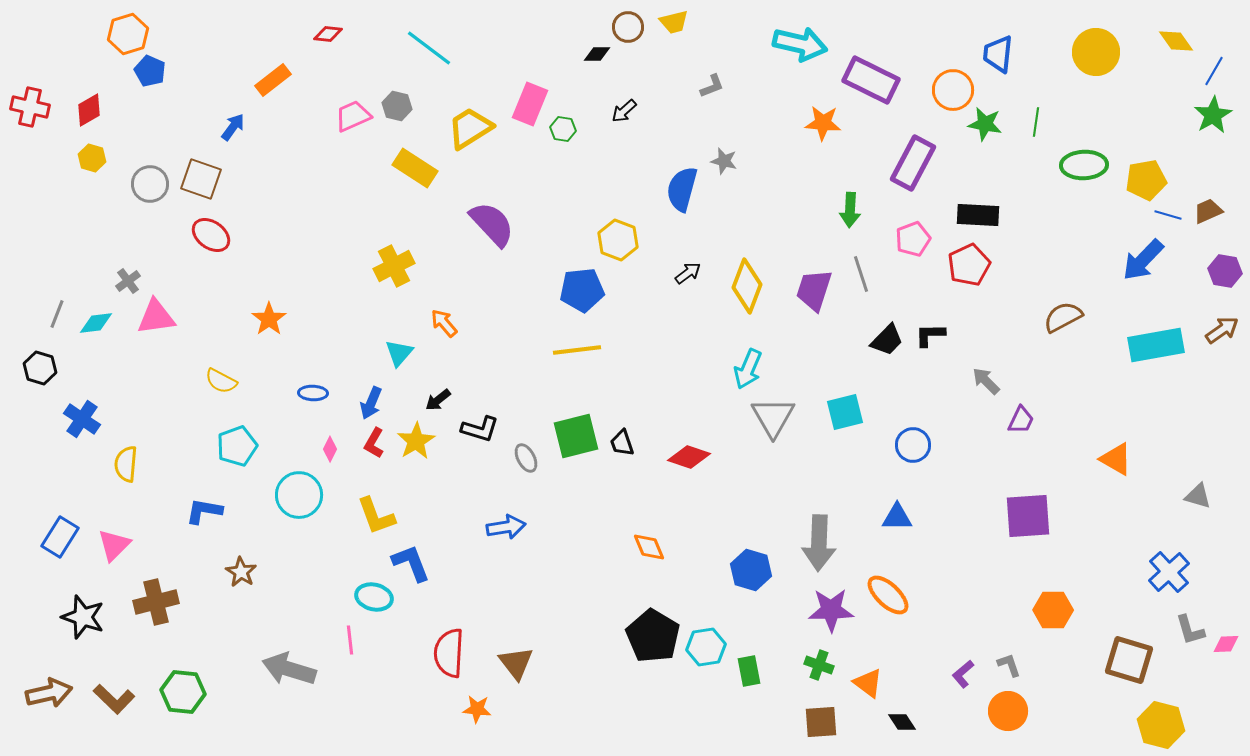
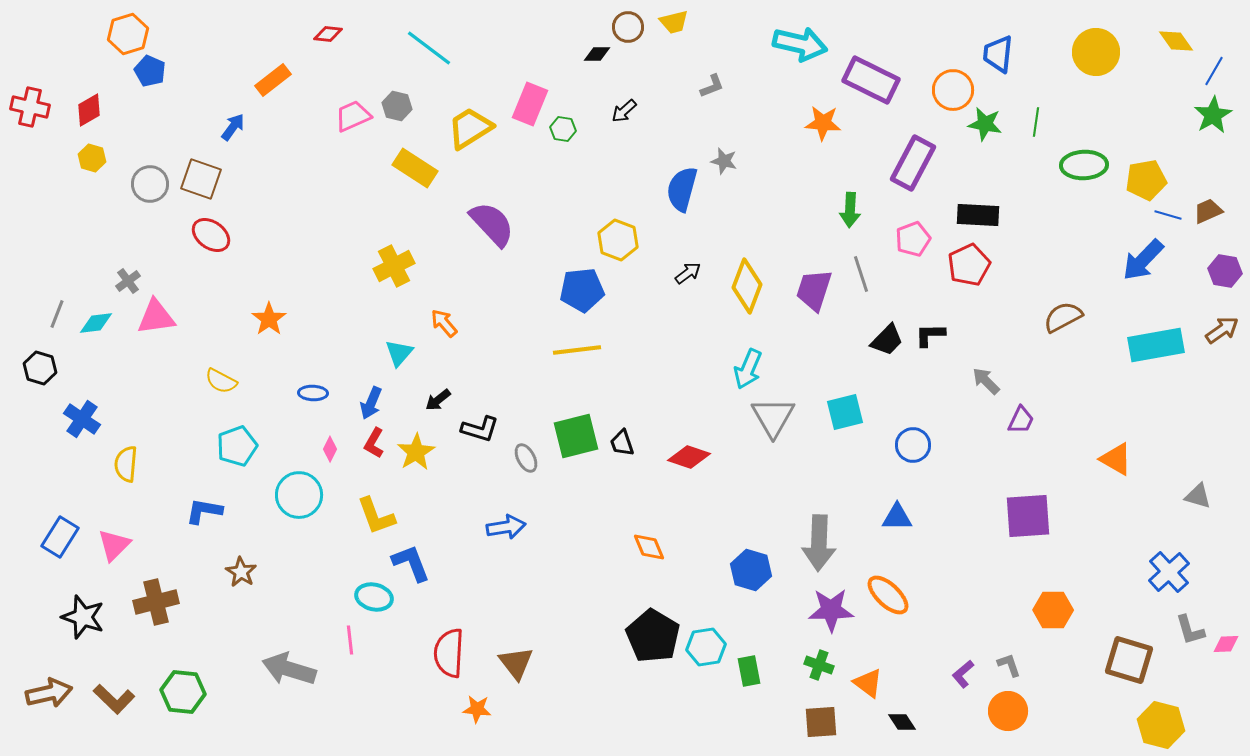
yellow star at (416, 441): moved 11 px down
